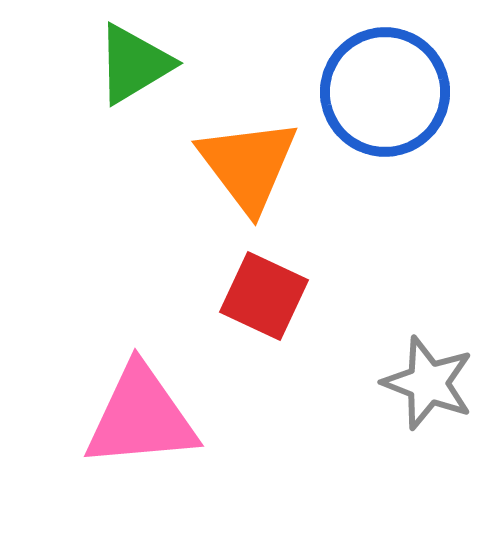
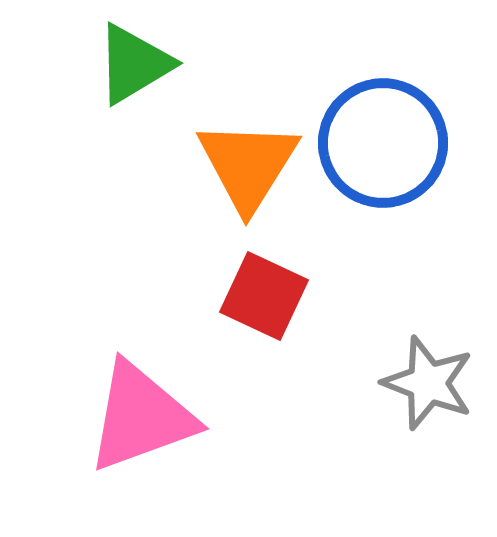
blue circle: moved 2 px left, 51 px down
orange triangle: rotated 9 degrees clockwise
pink triangle: rotated 15 degrees counterclockwise
